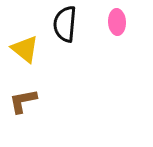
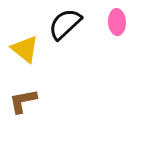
black semicircle: rotated 42 degrees clockwise
